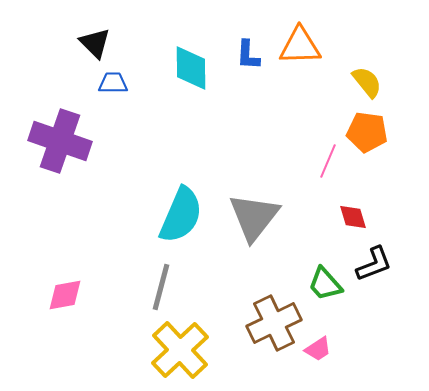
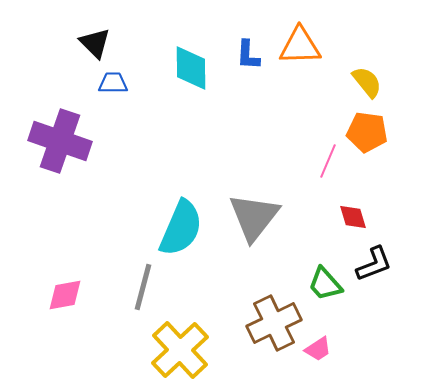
cyan semicircle: moved 13 px down
gray line: moved 18 px left
